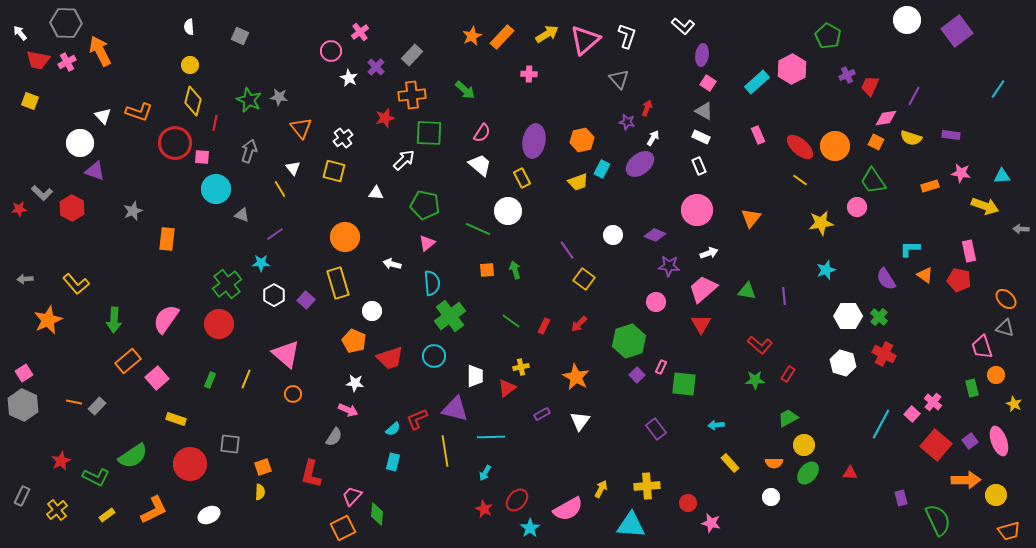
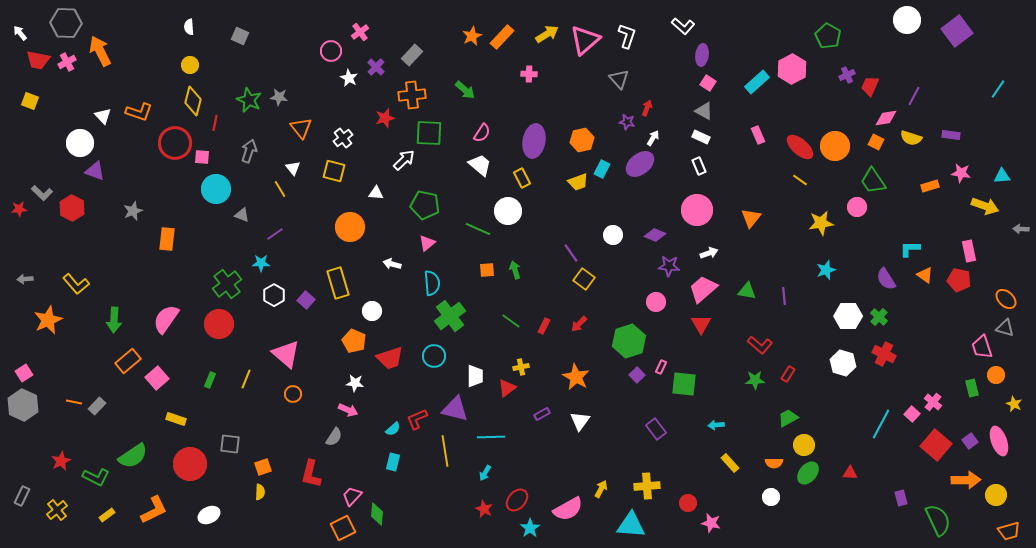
orange circle at (345, 237): moved 5 px right, 10 px up
purple line at (567, 250): moved 4 px right, 3 px down
